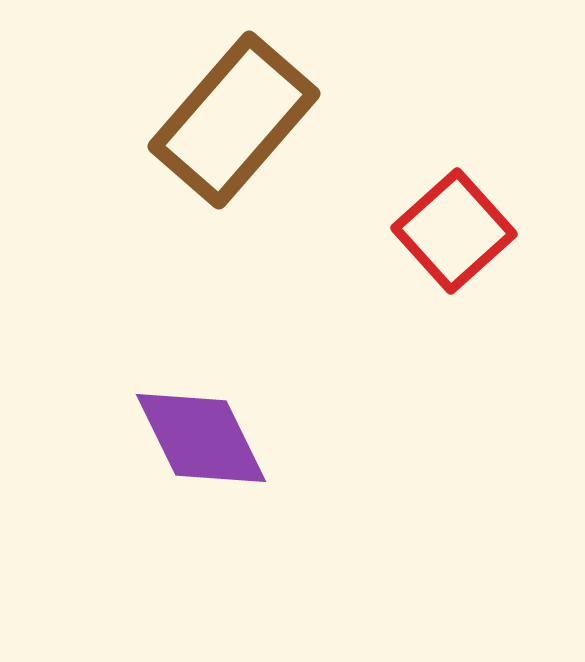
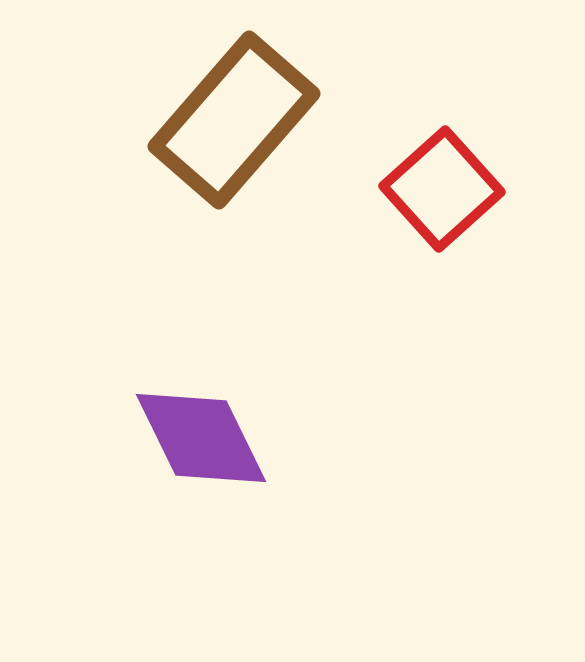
red square: moved 12 px left, 42 px up
